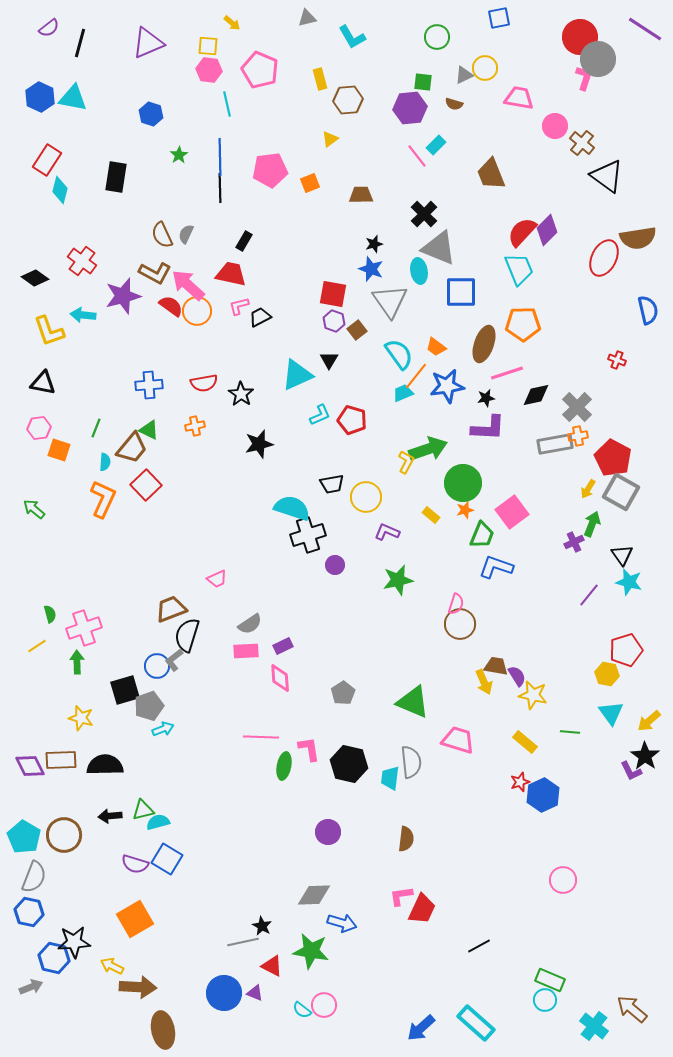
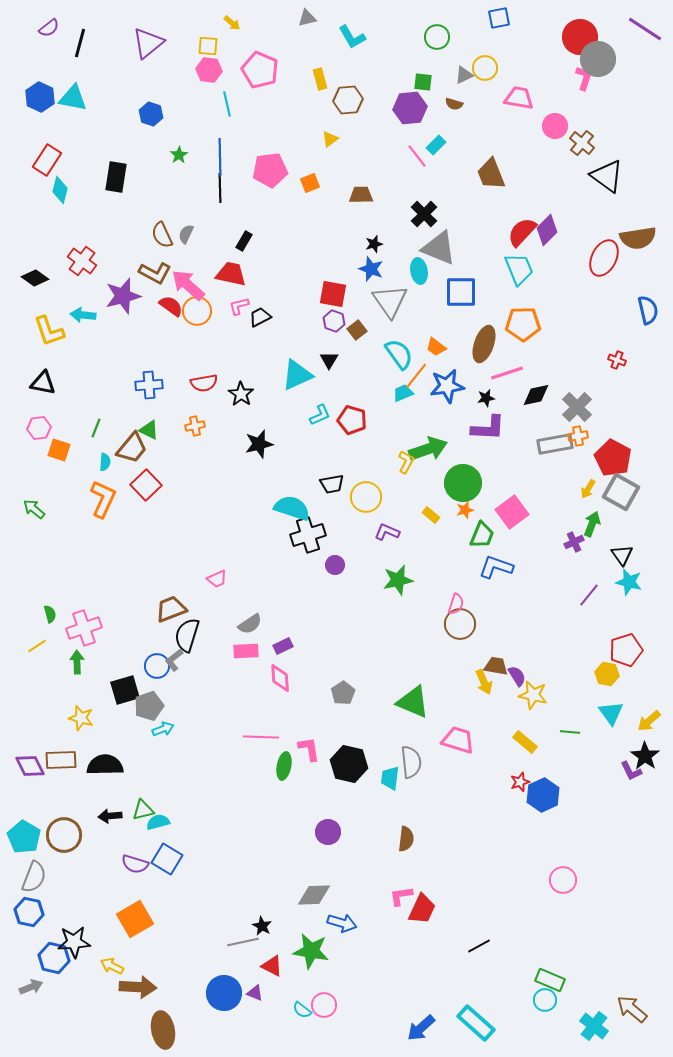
purple triangle at (148, 43): rotated 16 degrees counterclockwise
